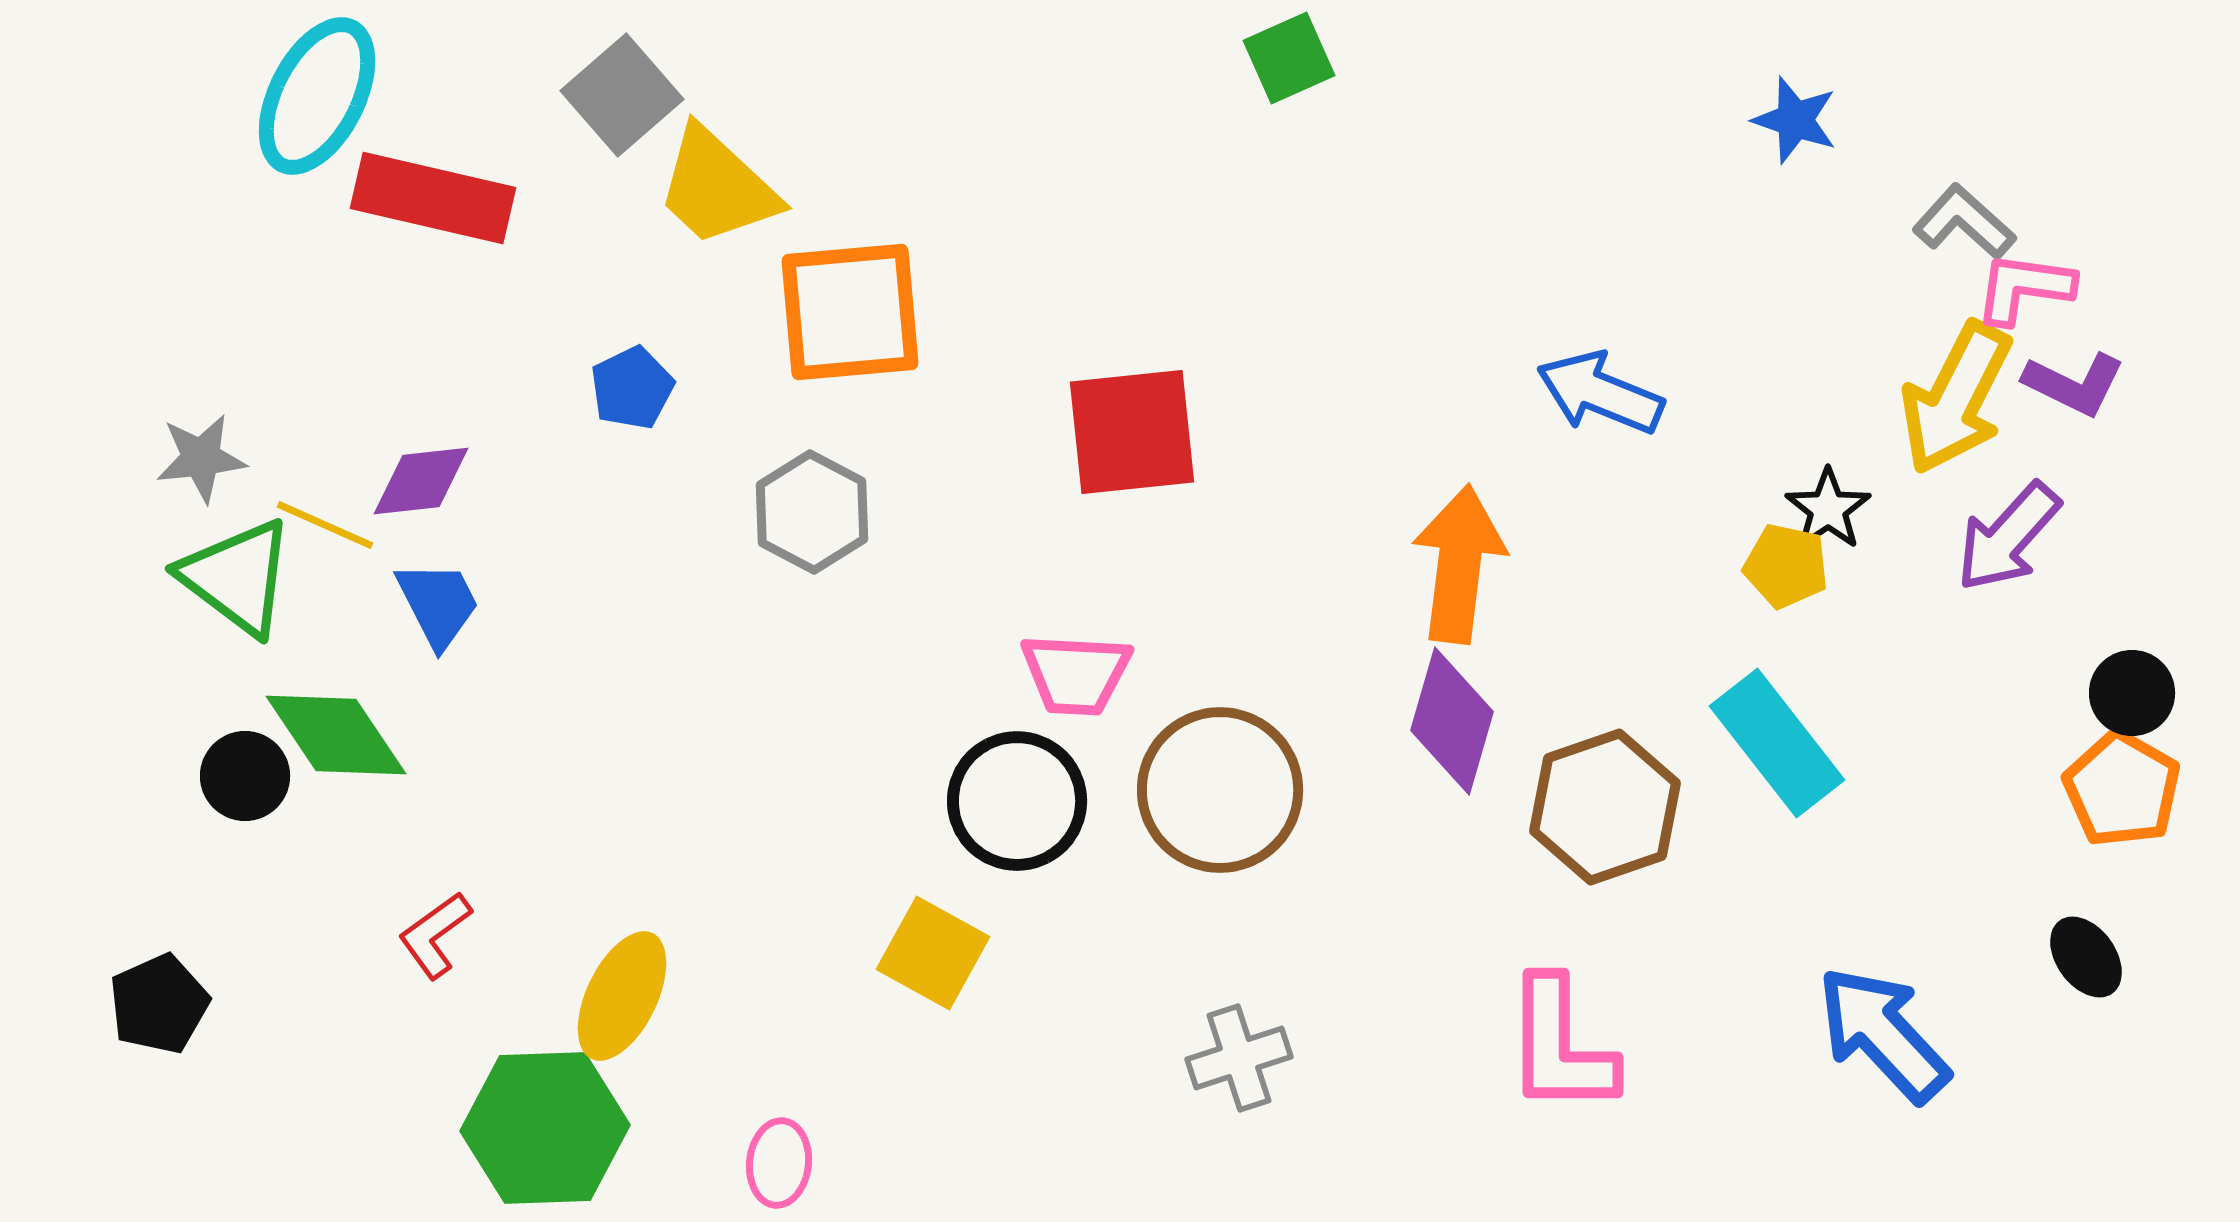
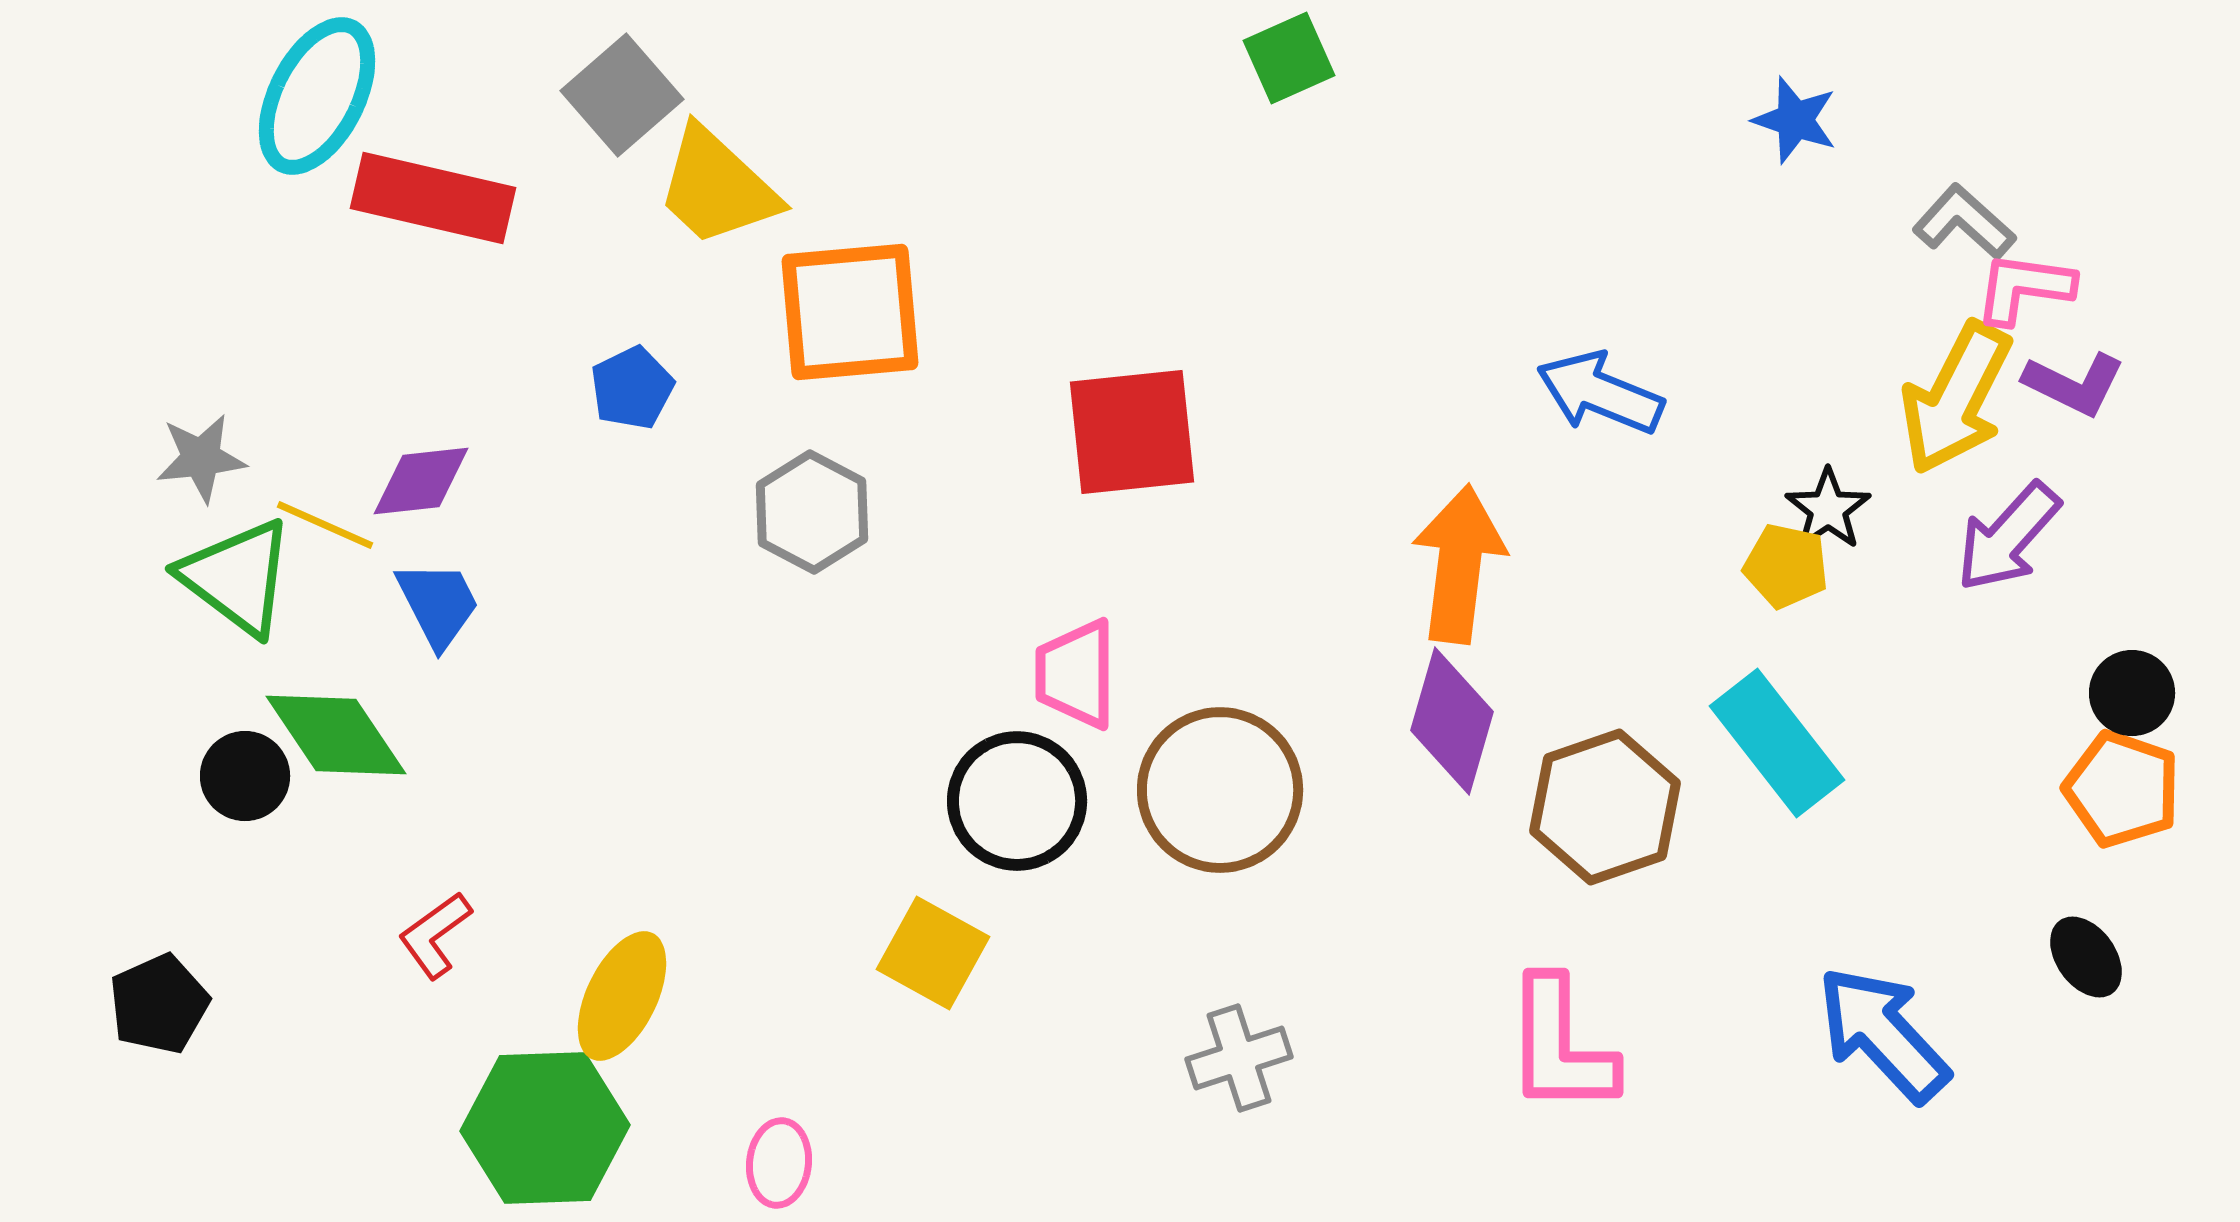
pink trapezoid at (1076, 674): rotated 87 degrees clockwise
orange pentagon at (2122, 789): rotated 11 degrees counterclockwise
